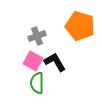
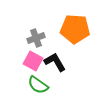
orange pentagon: moved 5 px left, 3 px down; rotated 12 degrees counterclockwise
gray cross: moved 1 px left, 2 px down
green semicircle: moved 1 px right, 2 px down; rotated 55 degrees counterclockwise
